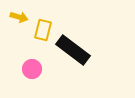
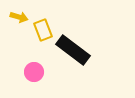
yellow rectangle: rotated 35 degrees counterclockwise
pink circle: moved 2 px right, 3 px down
